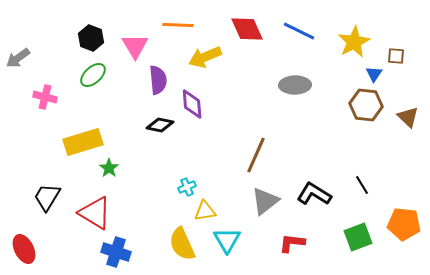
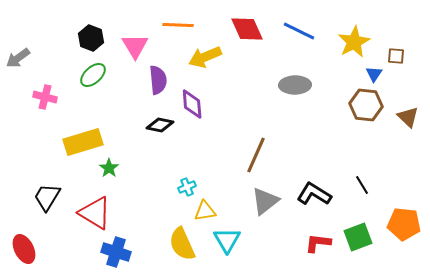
red L-shape: moved 26 px right
